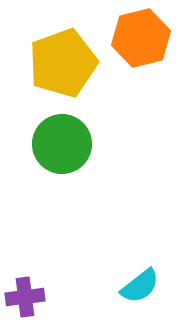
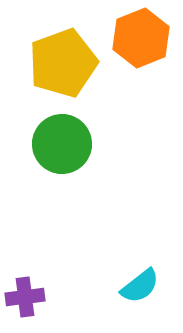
orange hexagon: rotated 8 degrees counterclockwise
